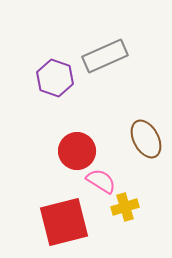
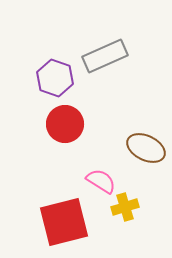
brown ellipse: moved 9 px down; rotated 36 degrees counterclockwise
red circle: moved 12 px left, 27 px up
